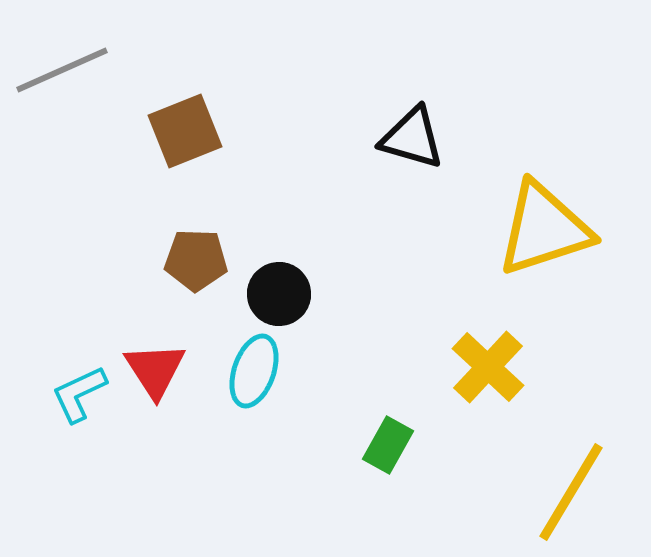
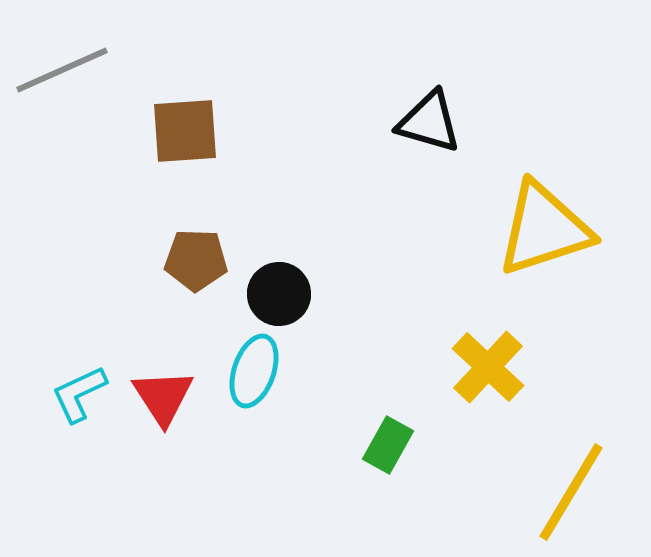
brown square: rotated 18 degrees clockwise
black triangle: moved 17 px right, 16 px up
red triangle: moved 8 px right, 27 px down
